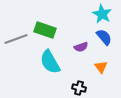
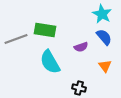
green rectangle: rotated 10 degrees counterclockwise
orange triangle: moved 4 px right, 1 px up
